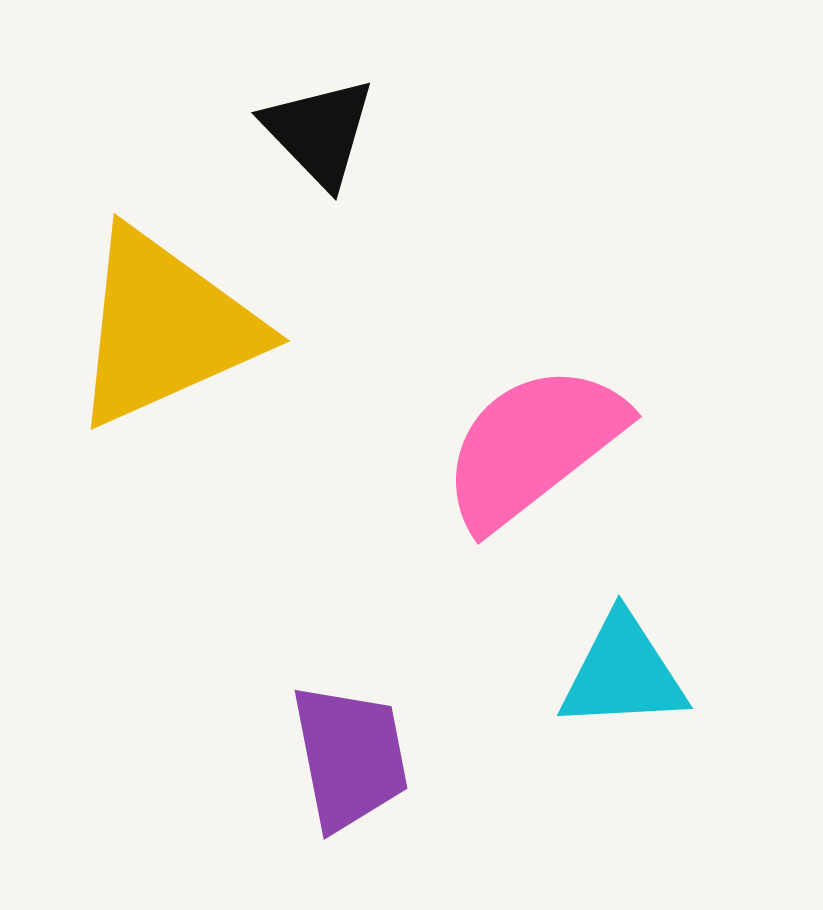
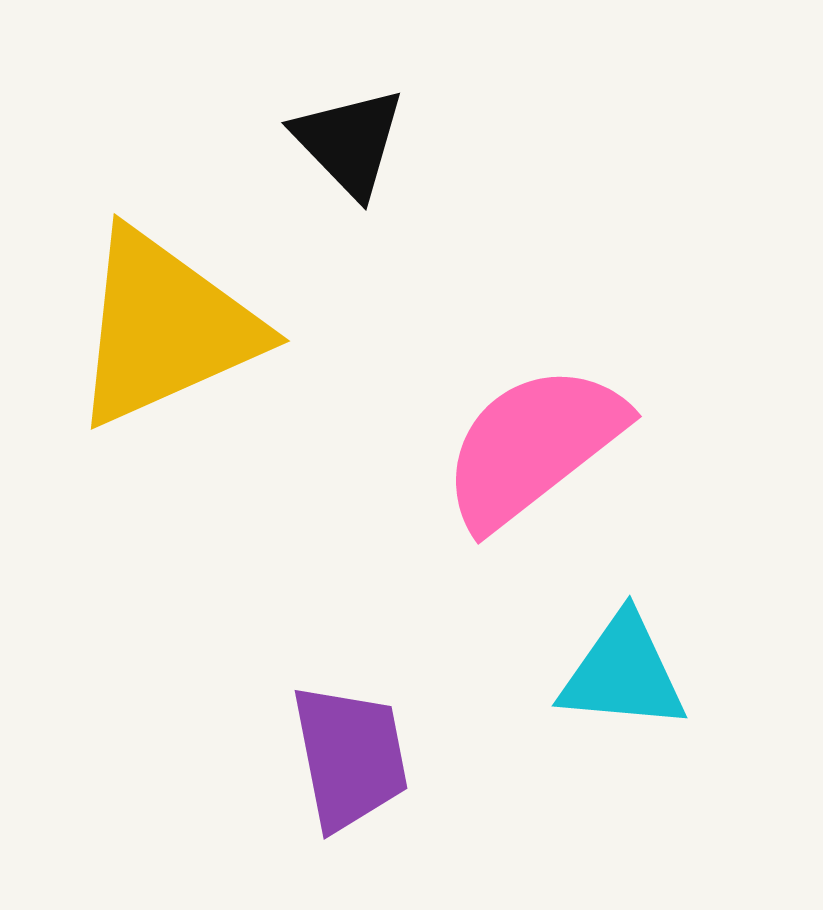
black triangle: moved 30 px right, 10 px down
cyan triangle: rotated 8 degrees clockwise
